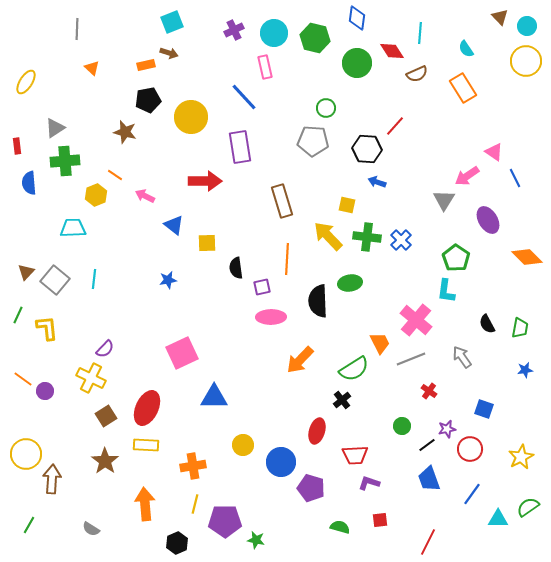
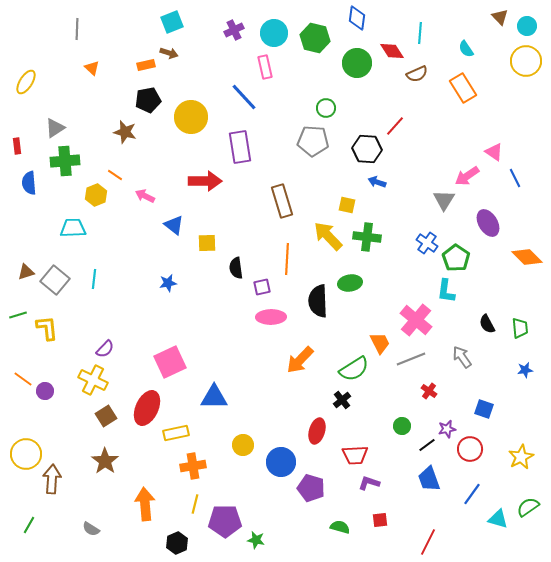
purple ellipse at (488, 220): moved 3 px down
blue cross at (401, 240): moved 26 px right, 3 px down; rotated 10 degrees counterclockwise
brown triangle at (26, 272): rotated 30 degrees clockwise
blue star at (168, 280): moved 3 px down
green line at (18, 315): rotated 48 degrees clockwise
green trapezoid at (520, 328): rotated 15 degrees counterclockwise
pink square at (182, 353): moved 12 px left, 9 px down
yellow cross at (91, 378): moved 2 px right, 2 px down
yellow rectangle at (146, 445): moved 30 px right, 12 px up; rotated 15 degrees counterclockwise
cyan triangle at (498, 519): rotated 15 degrees clockwise
